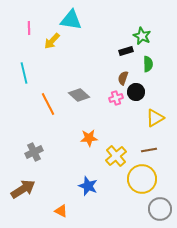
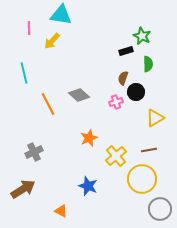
cyan triangle: moved 10 px left, 5 px up
pink cross: moved 4 px down
orange star: rotated 18 degrees counterclockwise
